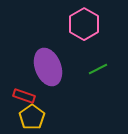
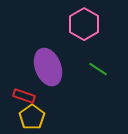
green line: rotated 60 degrees clockwise
